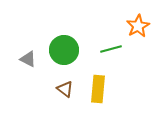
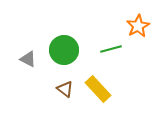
yellow rectangle: rotated 48 degrees counterclockwise
